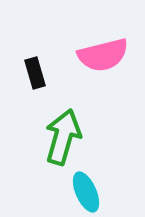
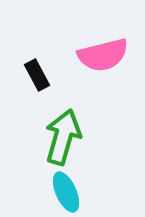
black rectangle: moved 2 px right, 2 px down; rotated 12 degrees counterclockwise
cyan ellipse: moved 20 px left
